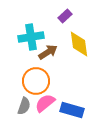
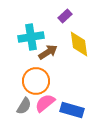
gray semicircle: rotated 12 degrees clockwise
